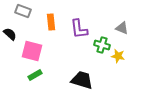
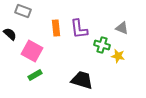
orange rectangle: moved 5 px right, 6 px down
pink square: rotated 15 degrees clockwise
